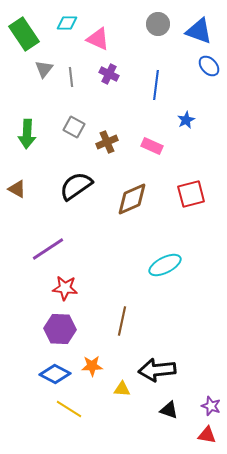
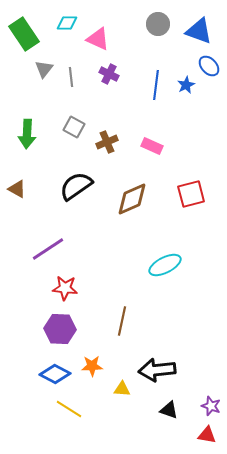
blue star: moved 35 px up
